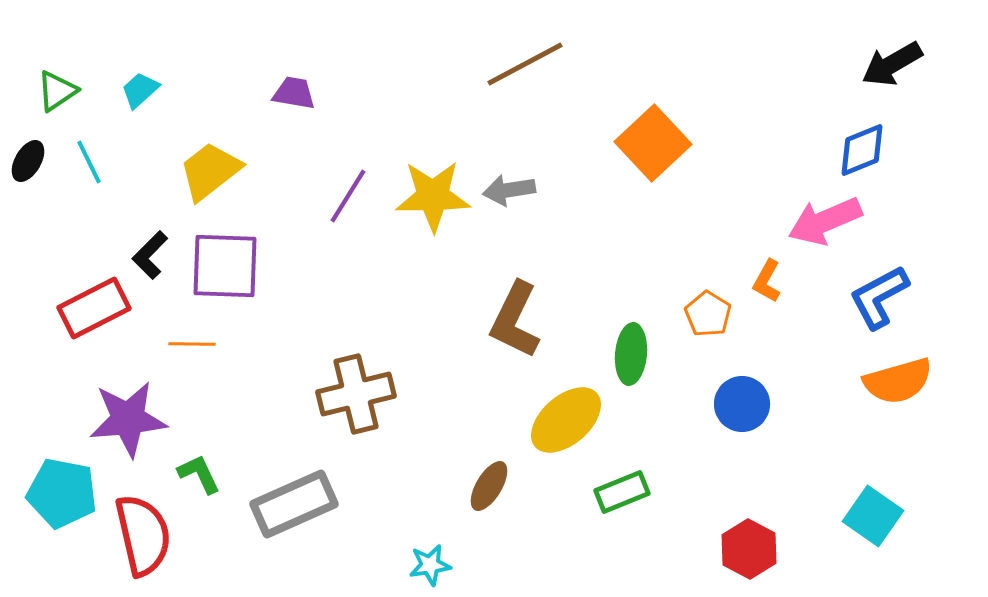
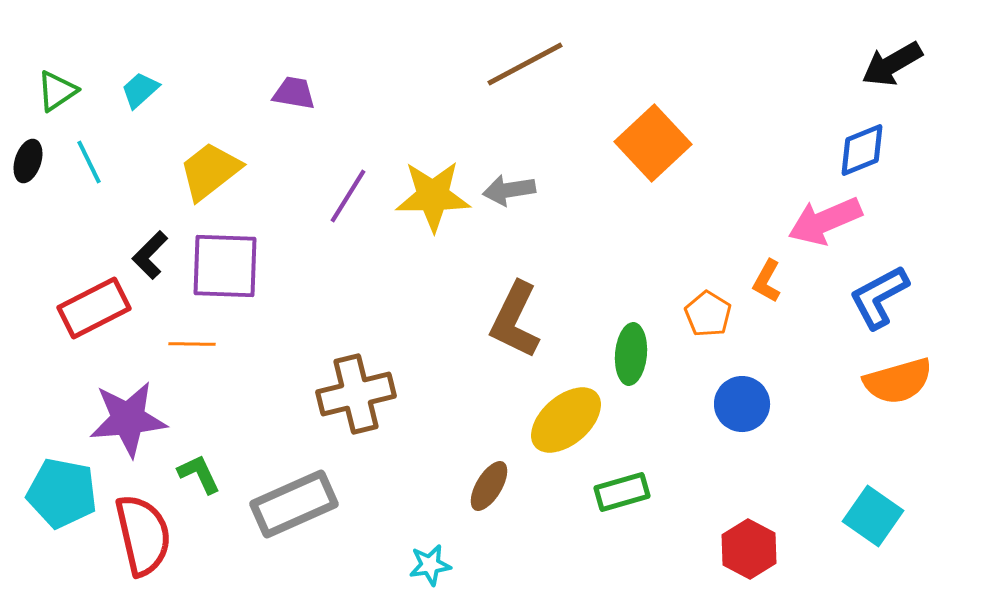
black ellipse: rotated 12 degrees counterclockwise
green rectangle: rotated 6 degrees clockwise
